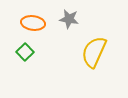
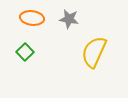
orange ellipse: moved 1 px left, 5 px up
